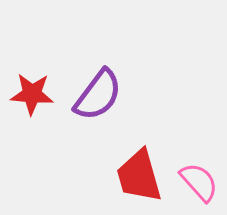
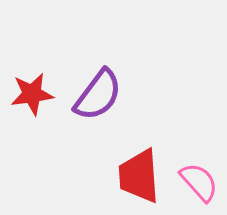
red star: rotated 12 degrees counterclockwise
red trapezoid: rotated 12 degrees clockwise
